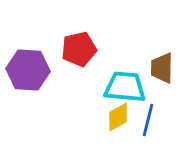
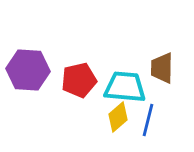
red pentagon: moved 31 px down
yellow diamond: rotated 12 degrees counterclockwise
